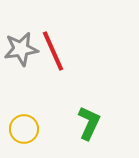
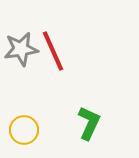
yellow circle: moved 1 px down
